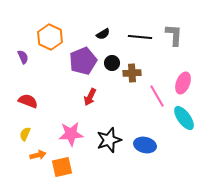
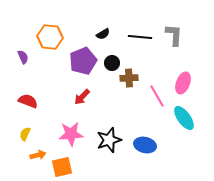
orange hexagon: rotated 20 degrees counterclockwise
brown cross: moved 3 px left, 5 px down
red arrow: moved 8 px left; rotated 18 degrees clockwise
